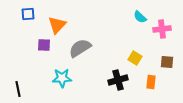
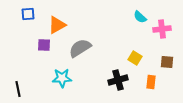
orange triangle: rotated 18 degrees clockwise
